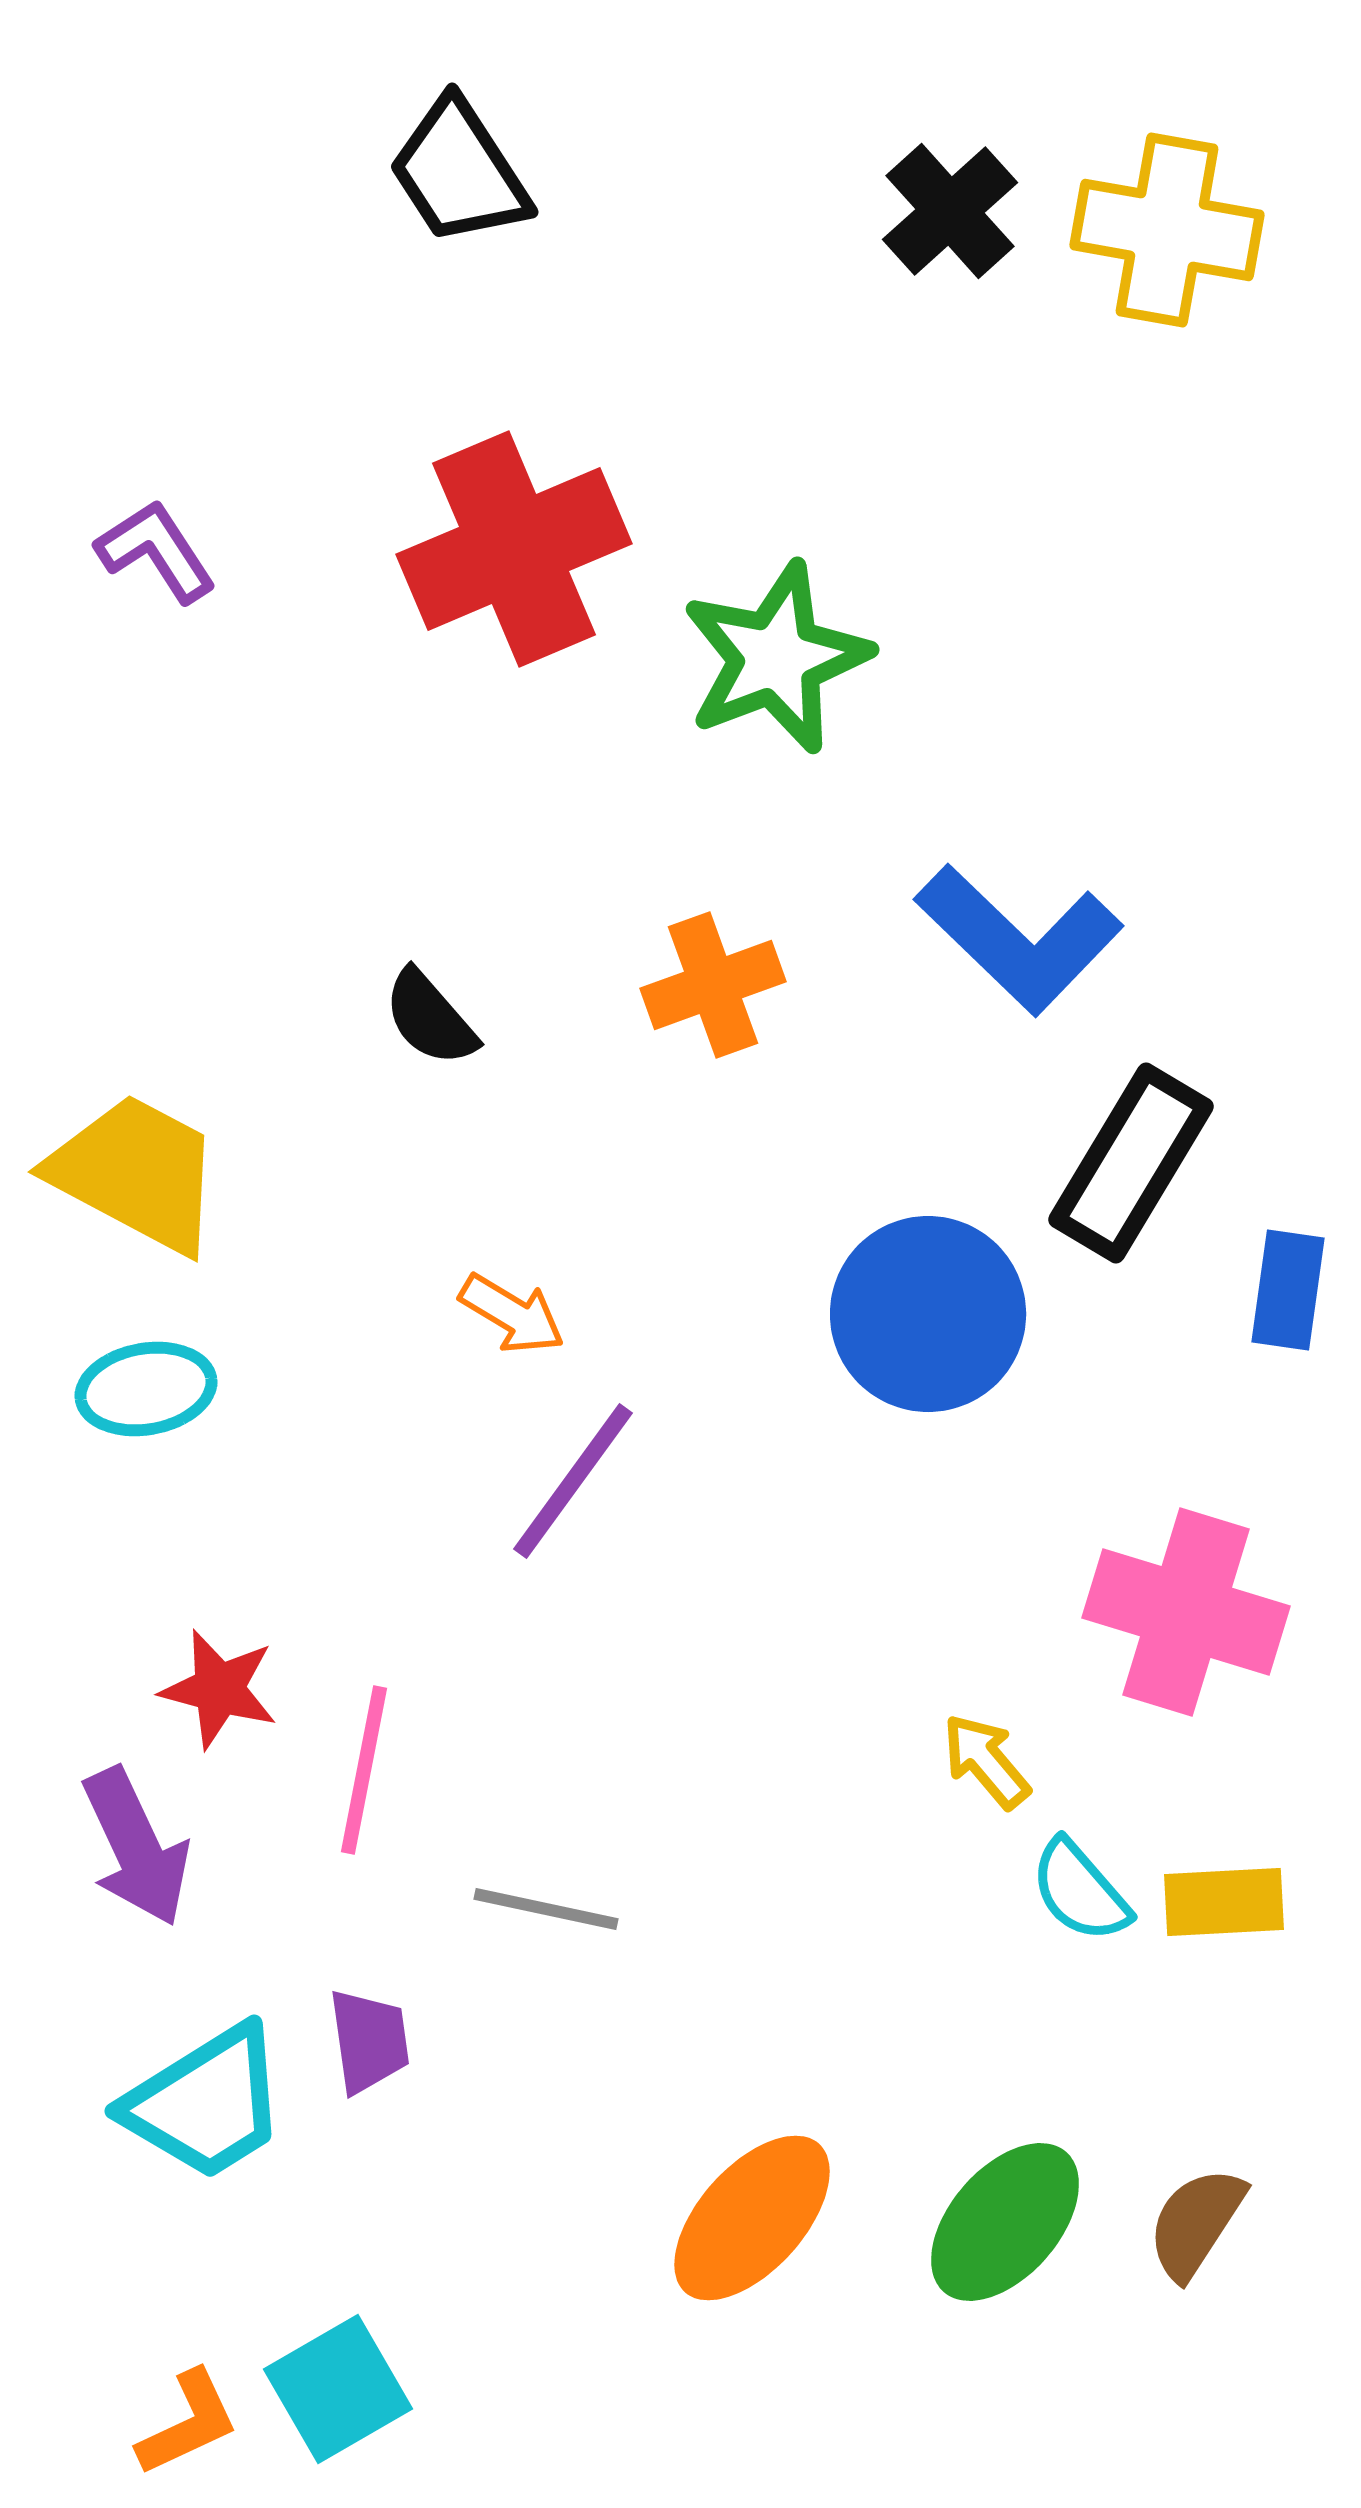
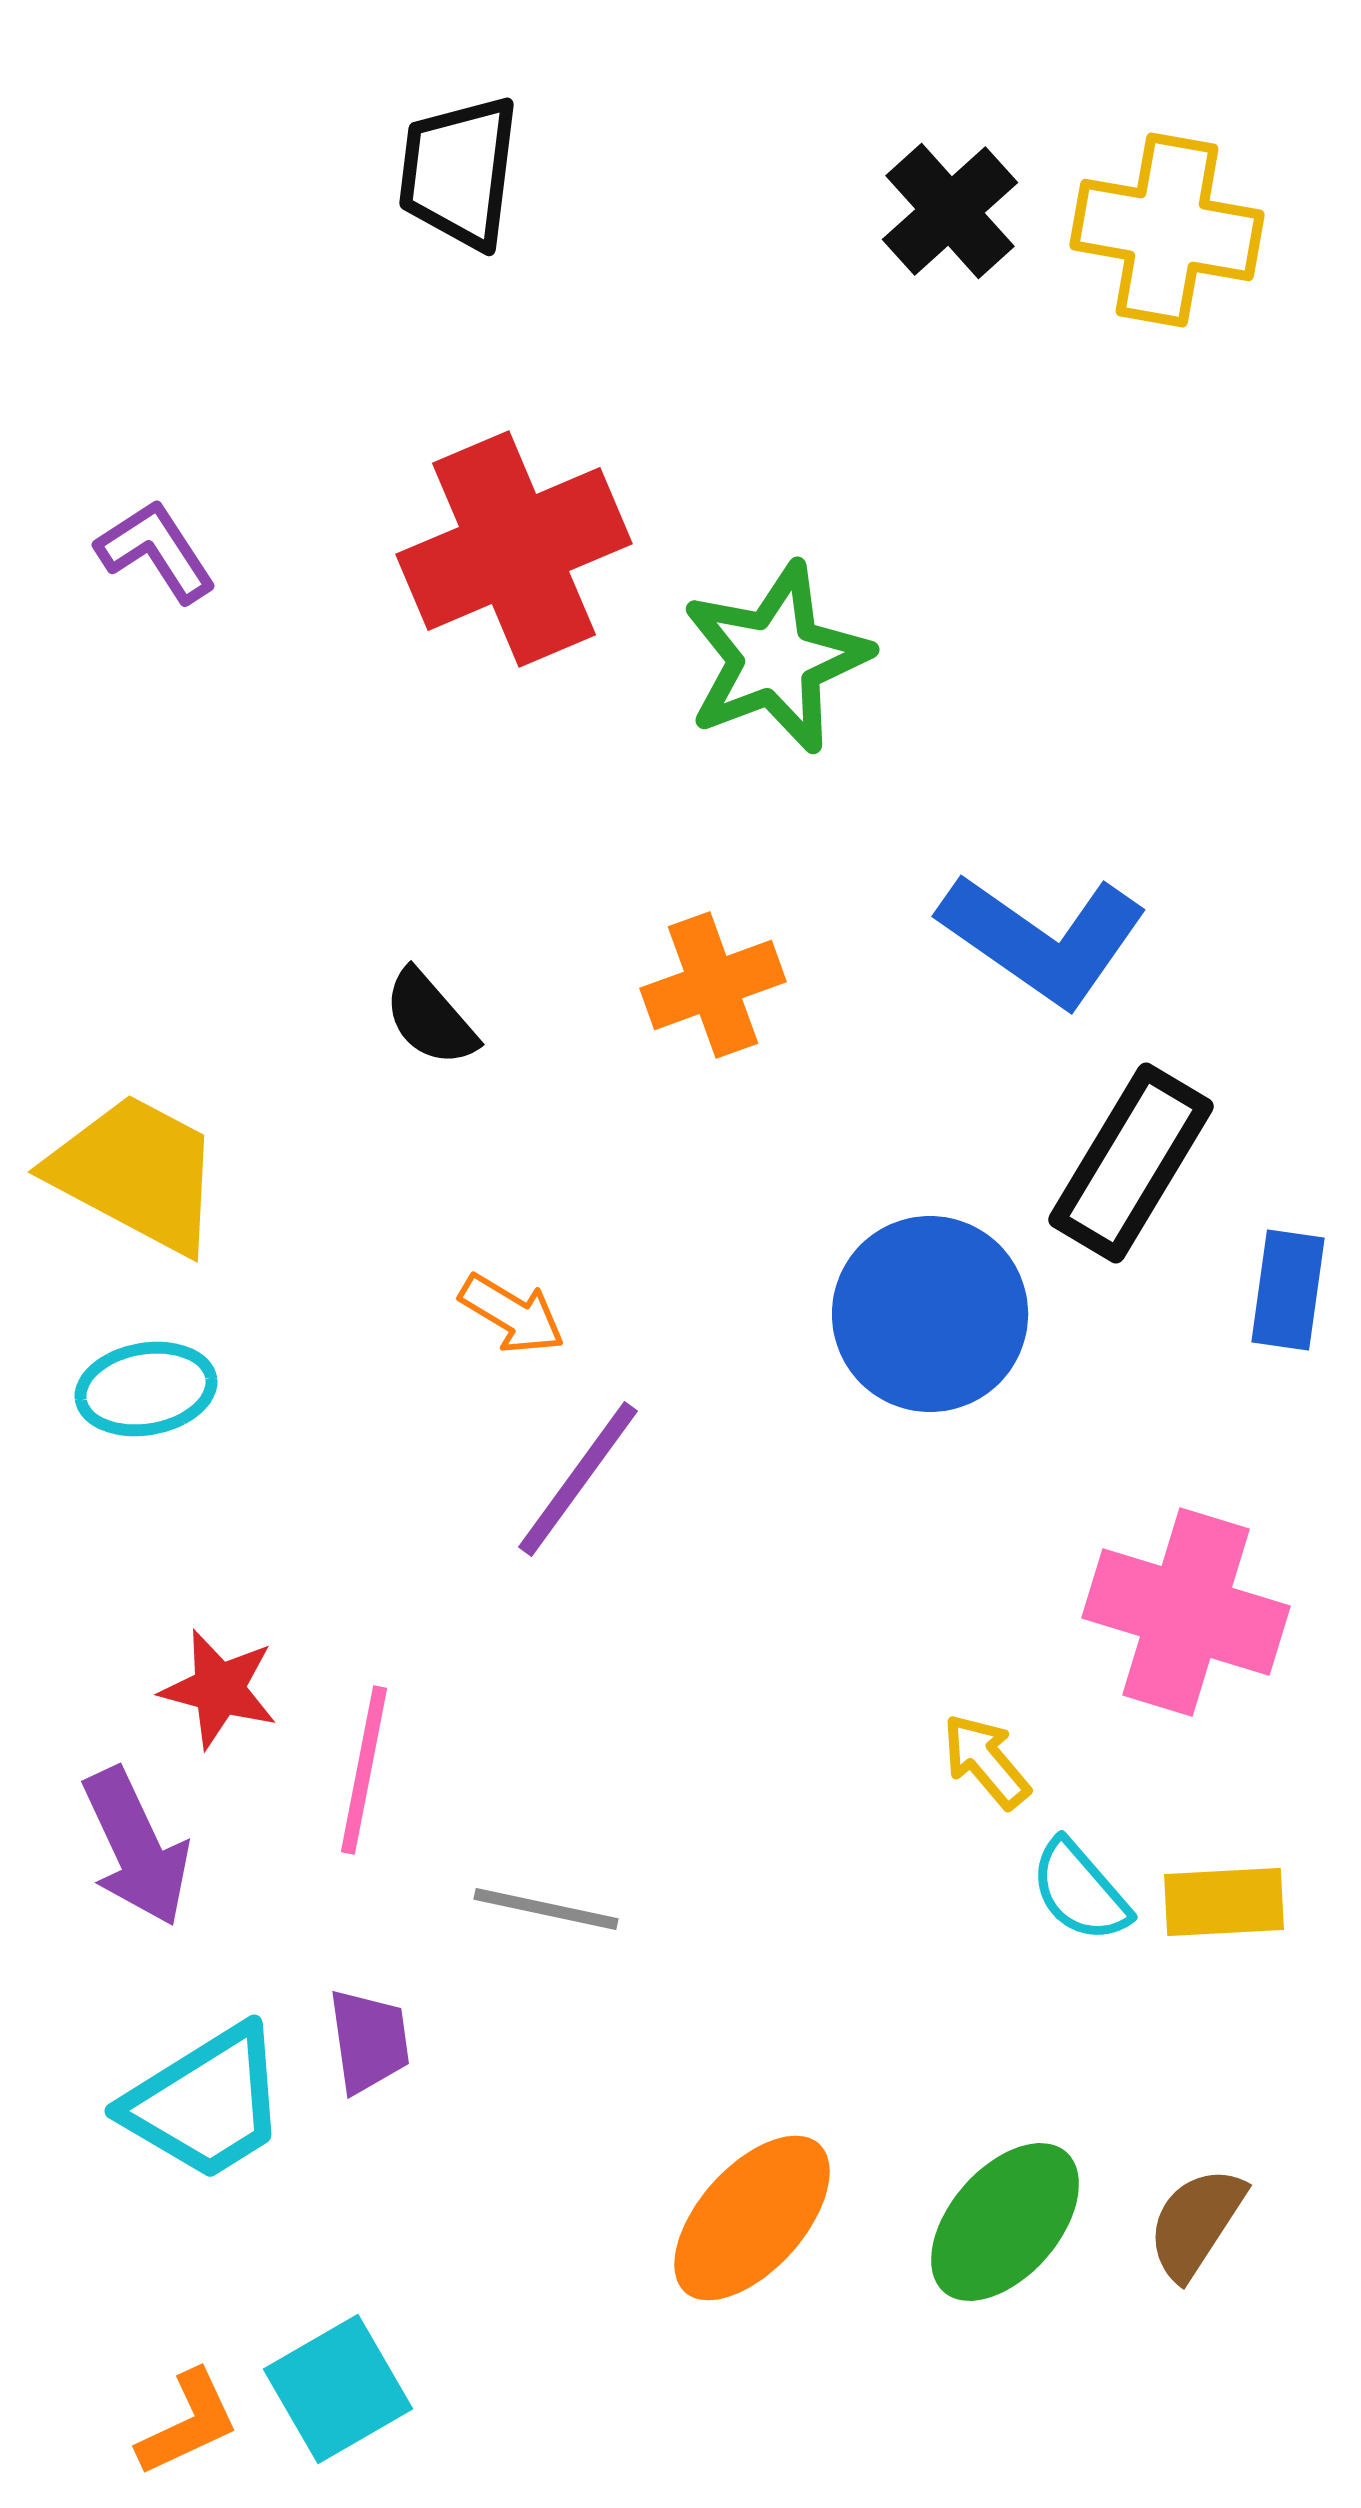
black trapezoid: rotated 40 degrees clockwise
blue L-shape: moved 24 px right; rotated 9 degrees counterclockwise
blue circle: moved 2 px right
purple line: moved 5 px right, 2 px up
